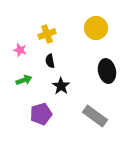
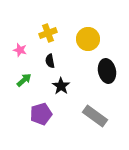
yellow circle: moved 8 px left, 11 px down
yellow cross: moved 1 px right, 1 px up
green arrow: rotated 21 degrees counterclockwise
